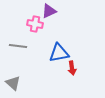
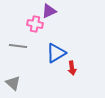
blue triangle: moved 3 px left; rotated 20 degrees counterclockwise
